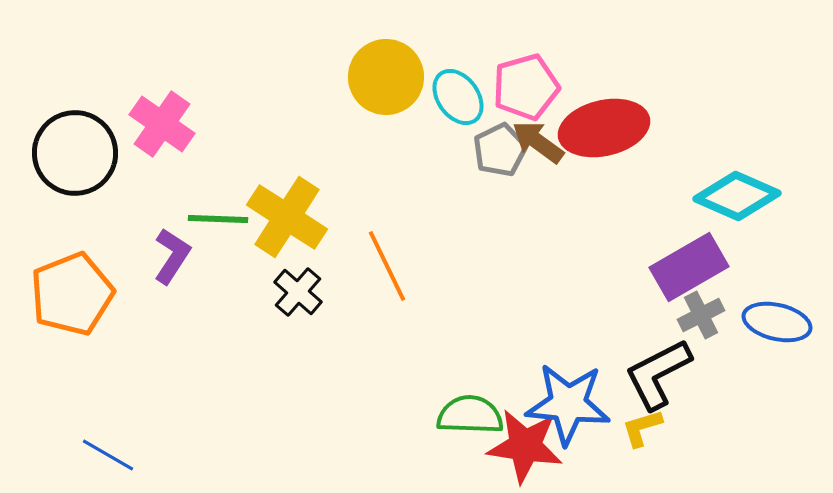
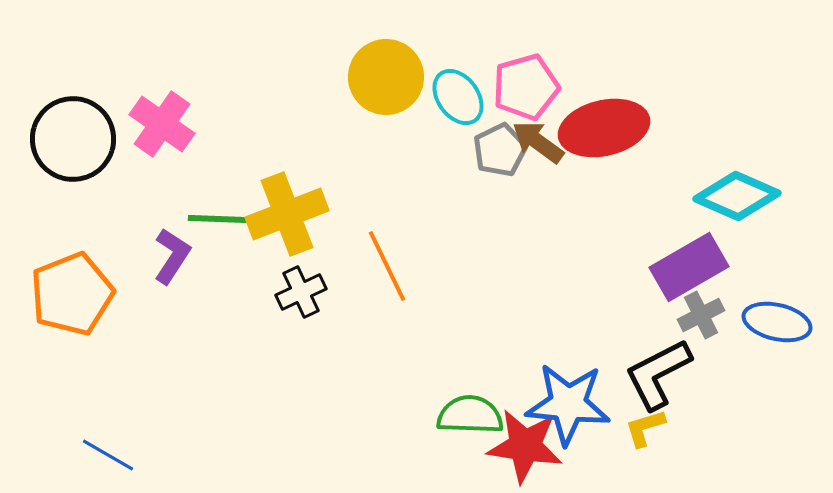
black circle: moved 2 px left, 14 px up
yellow cross: moved 3 px up; rotated 36 degrees clockwise
black cross: moved 3 px right; rotated 24 degrees clockwise
yellow L-shape: moved 3 px right
